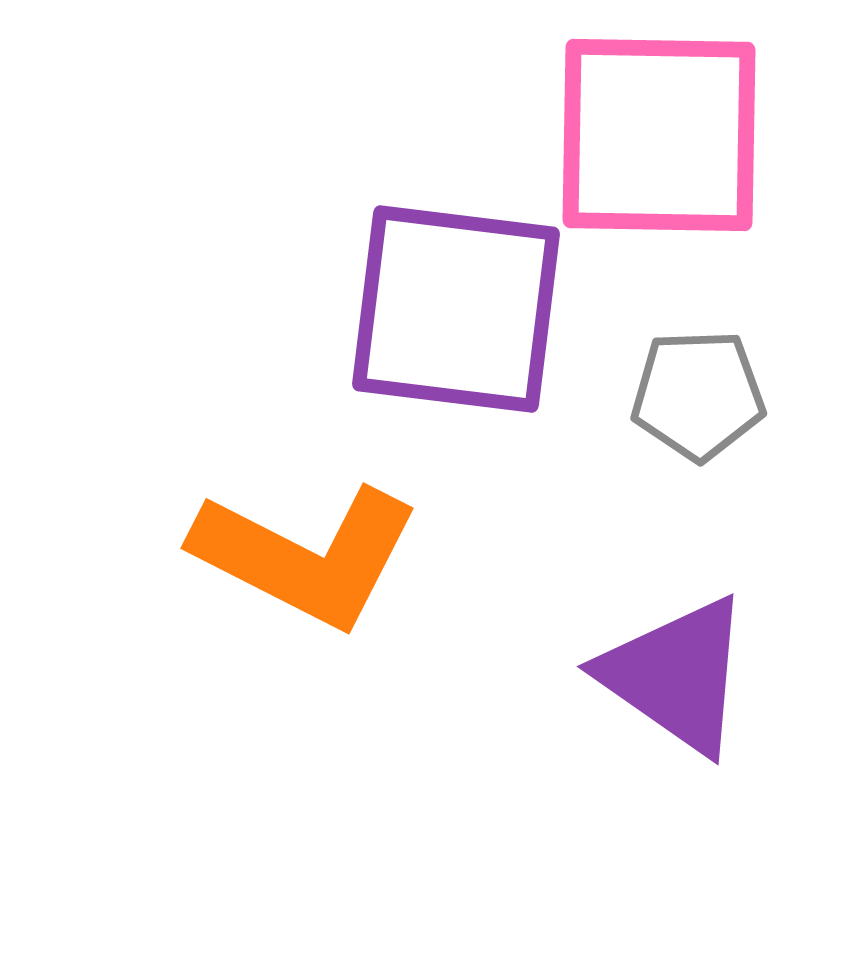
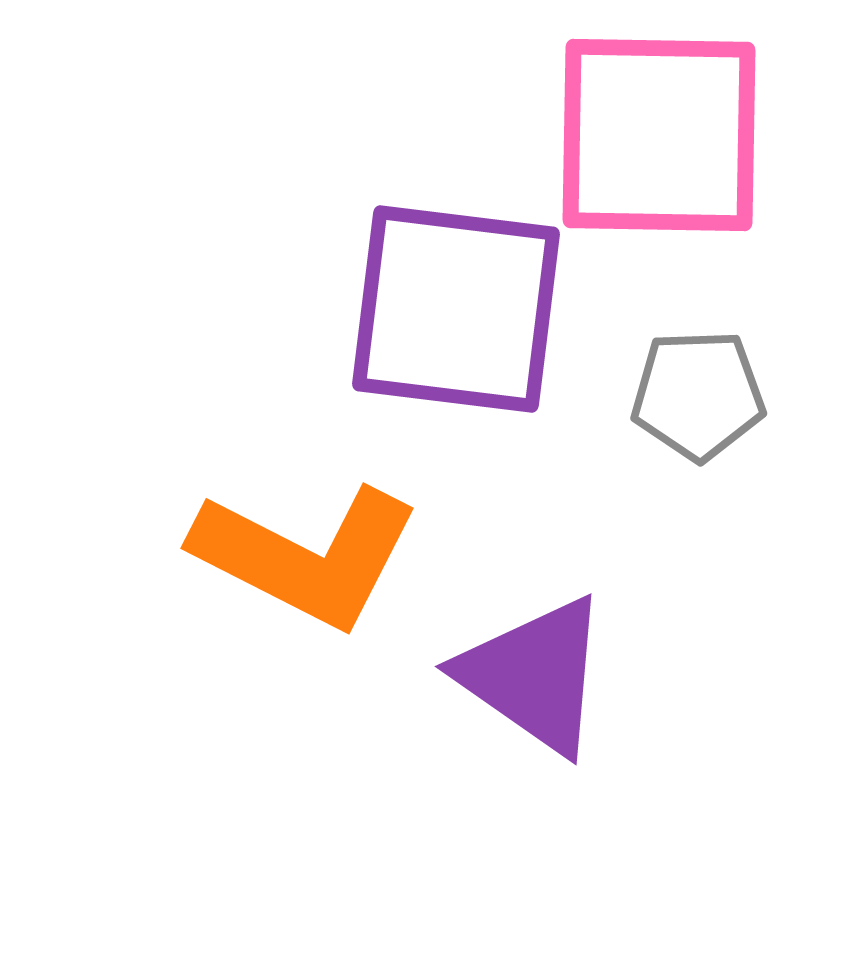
purple triangle: moved 142 px left
